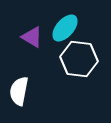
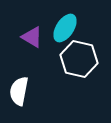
cyan ellipse: rotated 8 degrees counterclockwise
white hexagon: rotated 6 degrees clockwise
